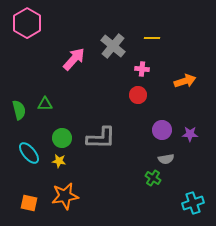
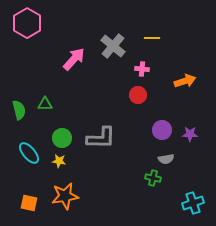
green cross: rotated 21 degrees counterclockwise
